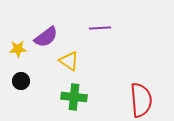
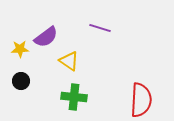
purple line: rotated 20 degrees clockwise
yellow star: moved 2 px right
red semicircle: rotated 8 degrees clockwise
